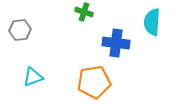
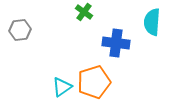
green cross: rotated 18 degrees clockwise
cyan triangle: moved 29 px right, 10 px down; rotated 15 degrees counterclockwise
orange pentagon: rotated 8 degrees counterclockwise
